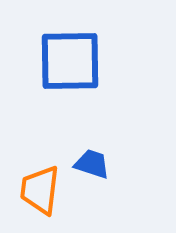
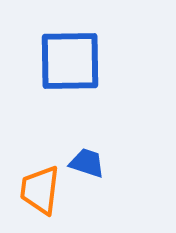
blue trapezoid: moved 5 px left, 1 px up
